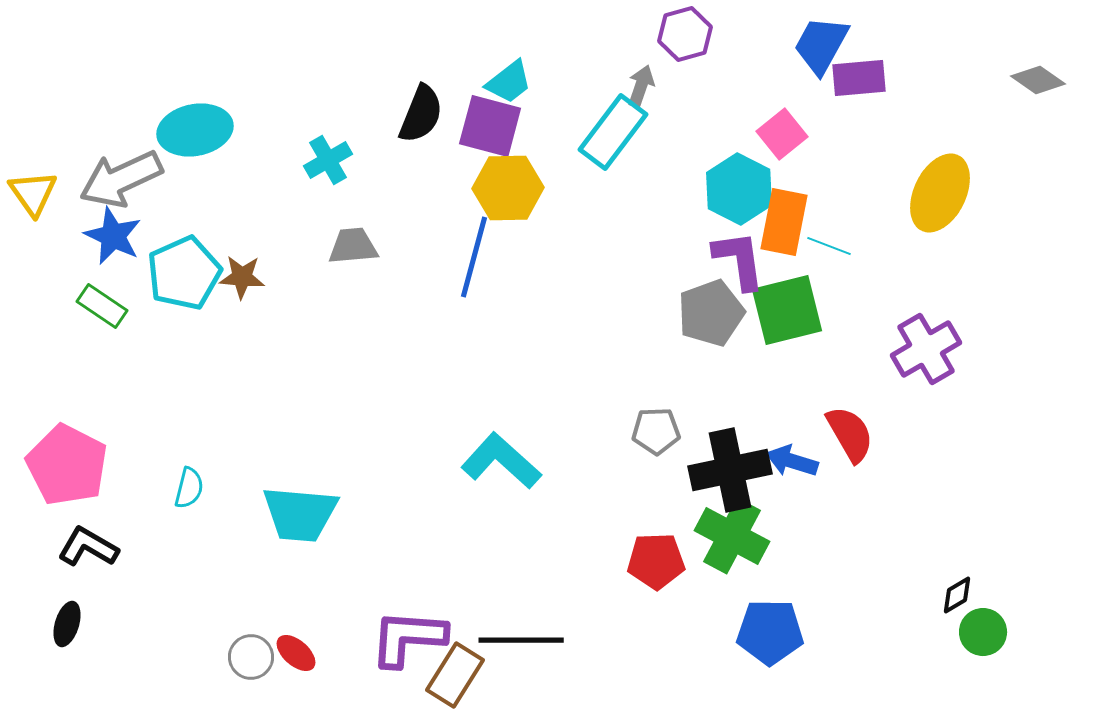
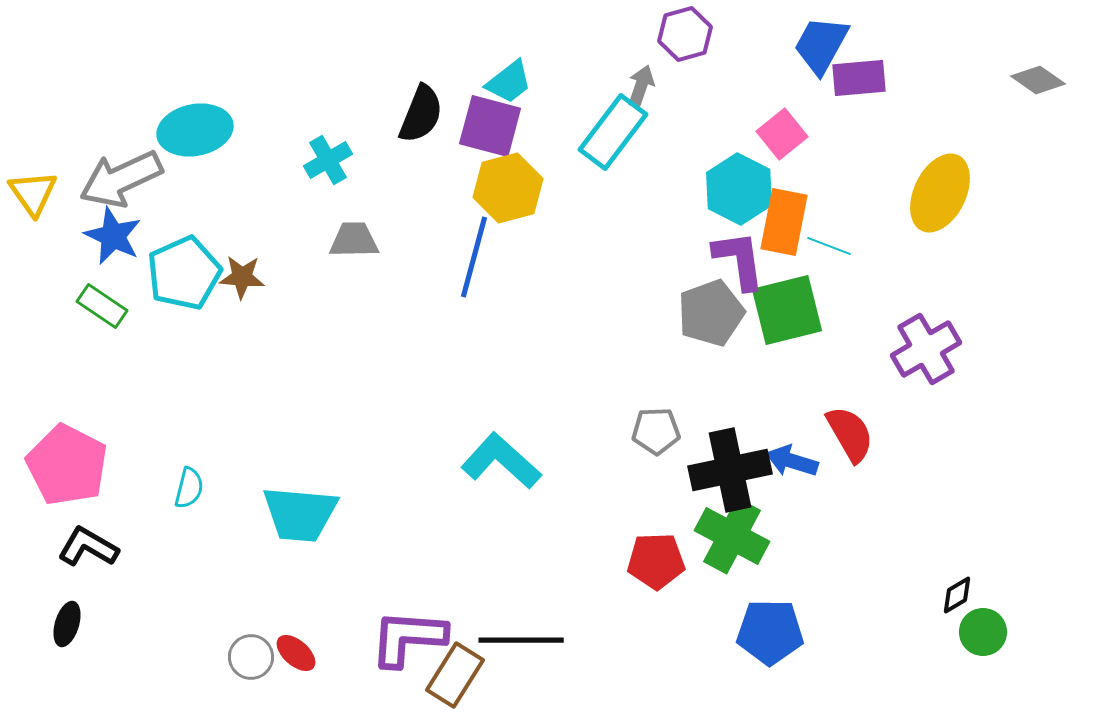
yellow hexagon at (508, 188): rotated 14 degrees counterclockwise
gray trapezoid at (353, 246): moved 1 px right, 6 px up; rotated 4 degrees clockwise
